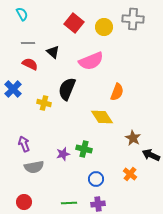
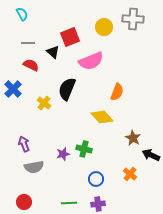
red square: moved 4 px left, 14 px down; rotated 30 degrees clockwise
red semicircle: moved 1 px right, 1 px down
yellow cross: rotated 24 degrees clockwise
yellow diamond: rotated 10 degrees counterclockwise
